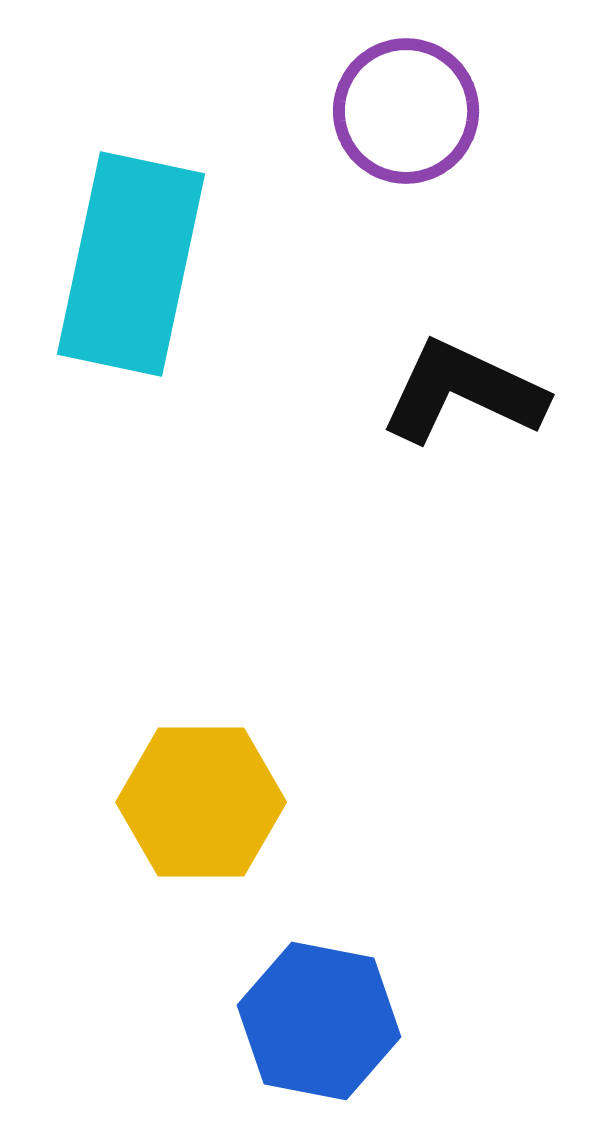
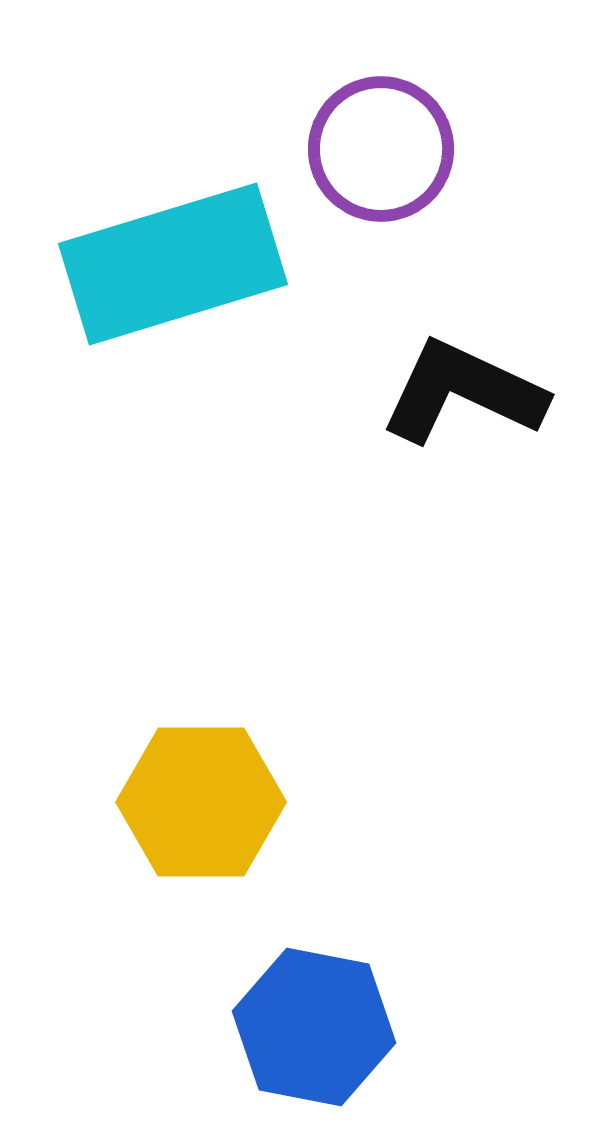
purple circle: moved 25 px left, 38 px down
cyan rectangle: moved 42 px right; rotated 61 degrees clockwise
blue hexagon: moved 5 px left, 6 px down
